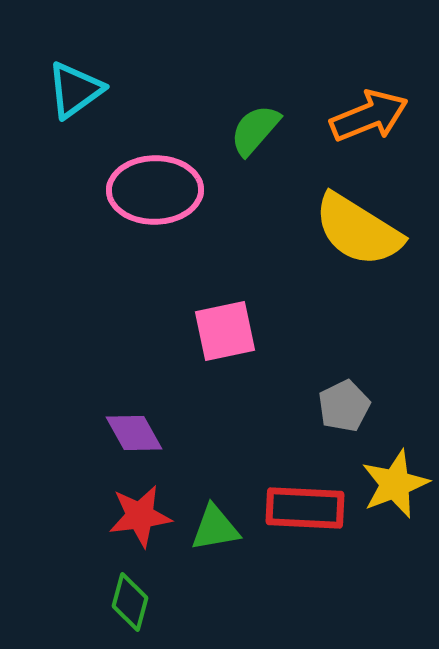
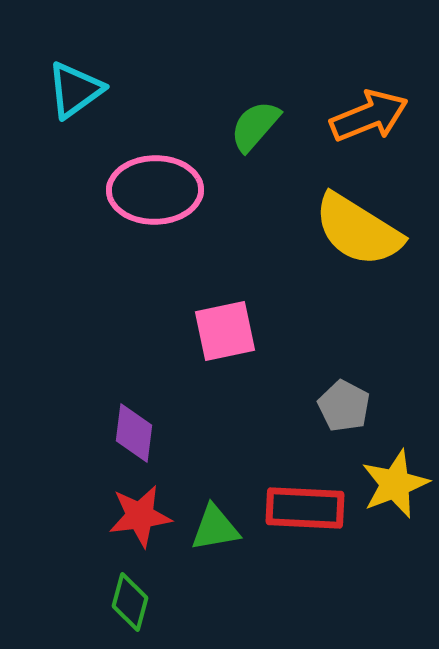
green semicircle: moved 4 px up
gray pentagon: rotated 18 degrees counterclockwise
purple diamond: rotated 36 degrees clockwise
